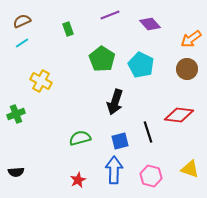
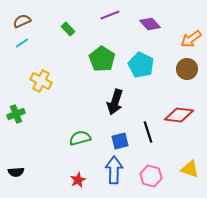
green rectangle: rotated 24 degrees counterclockwise
